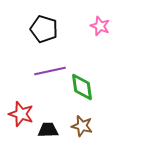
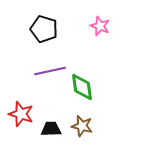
black trapezoid: moved 3 px right, 1 px up
